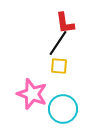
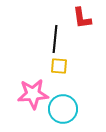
red L-shape: moved 17 px right, 5 px up
black line: moved 3 px left, 4 px up; rotated 28 degrees counterclockwise
pink star: moved 1 px right; rotated 24 degrees counterclockwise
